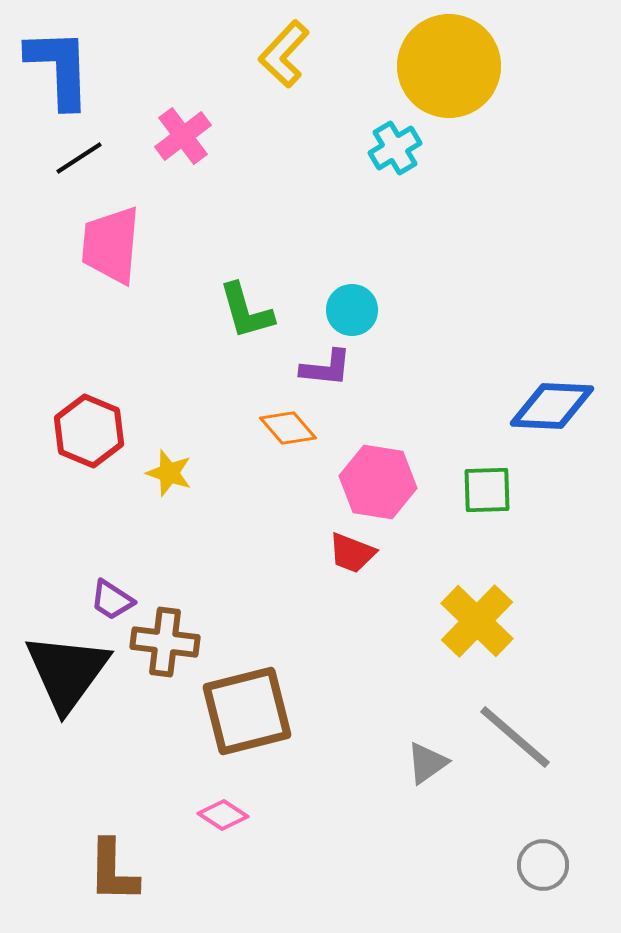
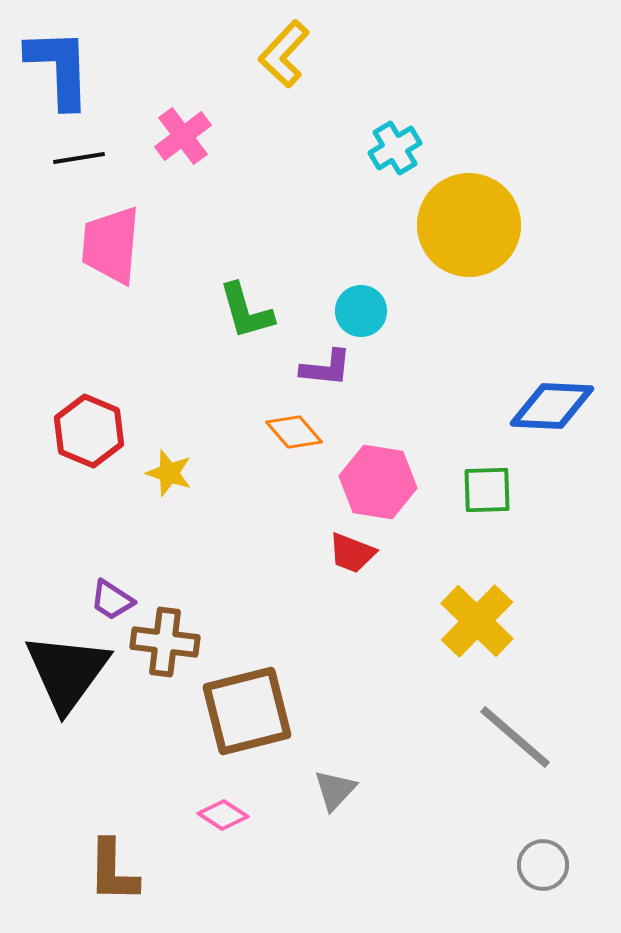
yellow circle: moved 20 px right, 159 px down
black line: rotated 24 degrees clockwise
cyan circle: moved 9 px right, 1 px down
orange diamond: moved 6 px right, 4 px down
gray triangle: moved 92 px left, 27 px down; rotated 12 degrees counterclockwise
